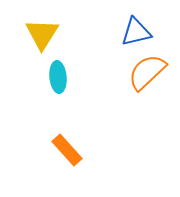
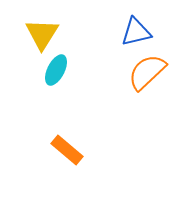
cyan ellipse: moved 2 px left, 7 px up; rotated 32 degrees clockwise
orange rectangle: rotated 8 degrees counterclockwise
